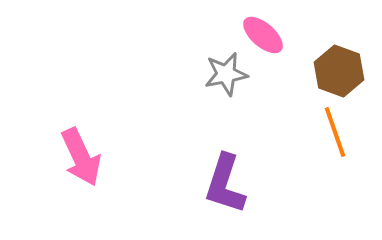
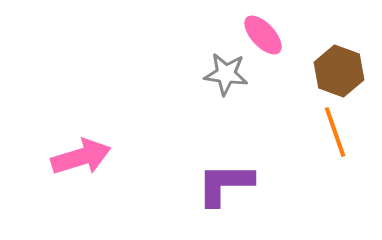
pink ellipse: rotated 6 degrees clockwise
gray star: rotated 18 degrees clockwise
pink arrow: rotated 82 degrees counterclockwise
purple L-shape: rotated 72 degrees clockwise
